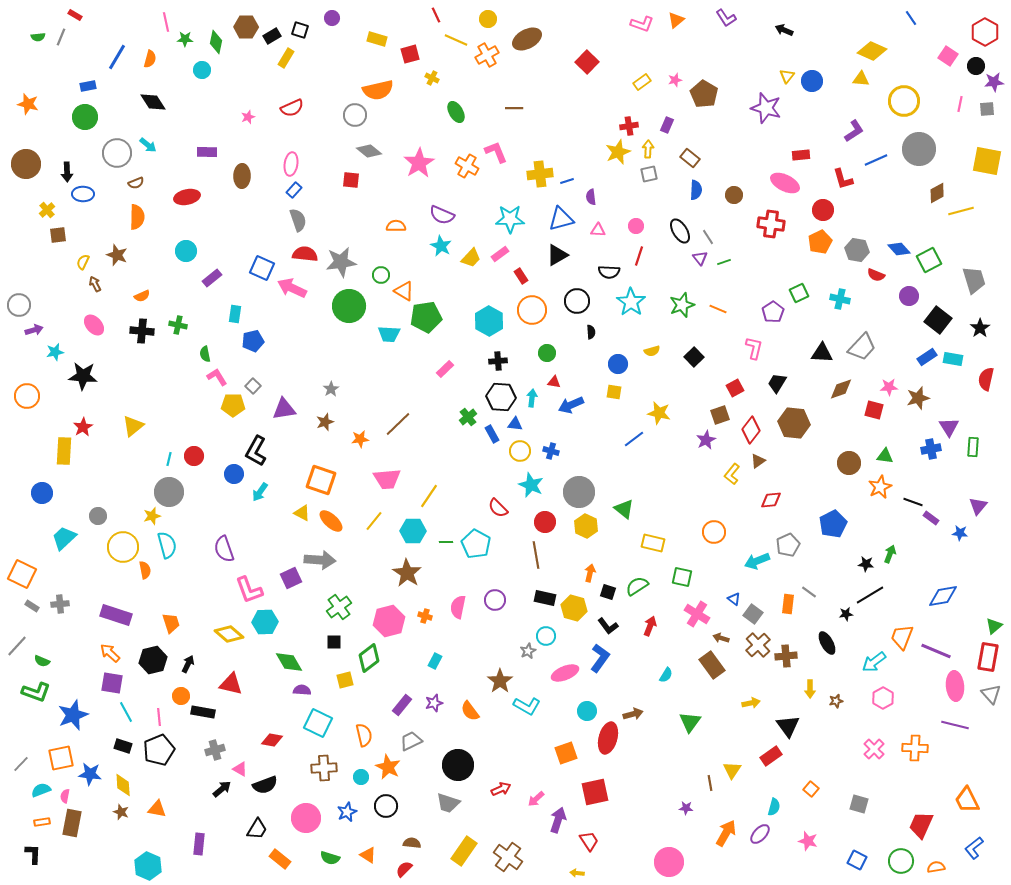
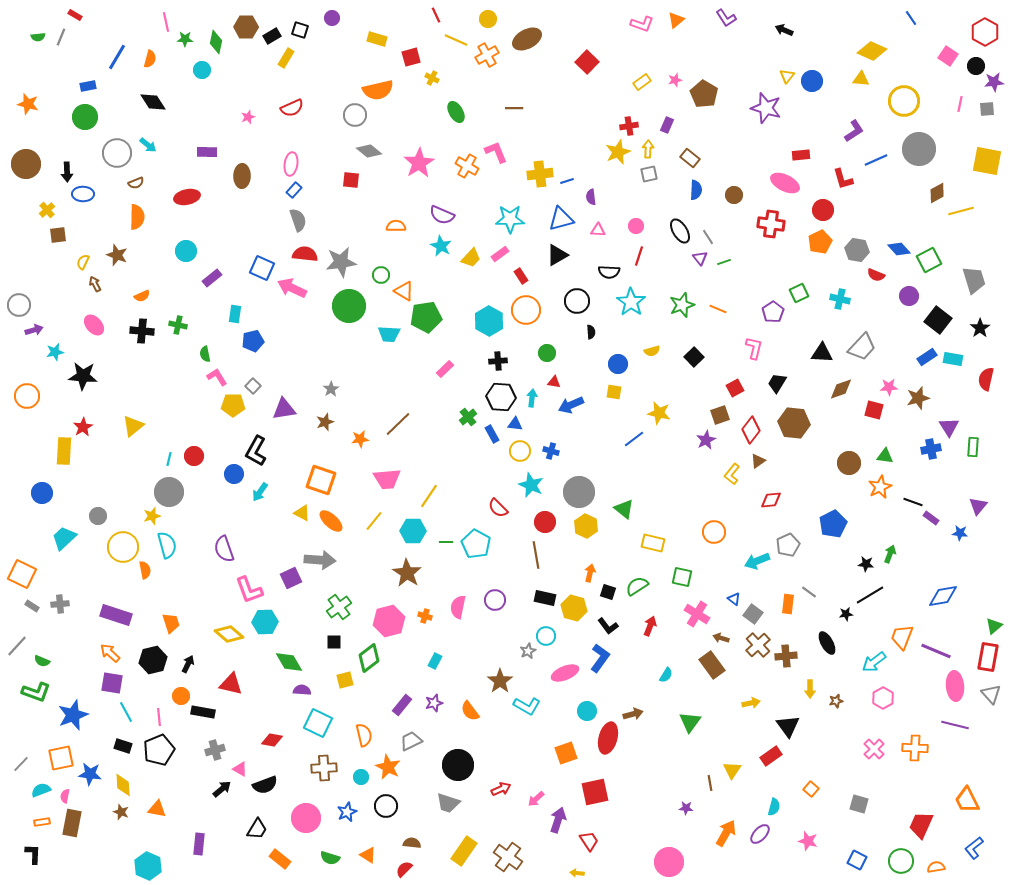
red square at (410, 54): moved 1 px right, 3 px down
orange circle at (532, 310): moved 6 px left
